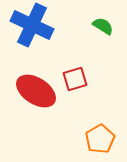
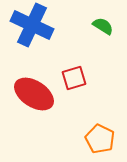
red square: moved 1 px left, 1 px up
red ellipse: moved 2 px left, 3 px down
orange pentagon: rotated 16 degrees counterclockwise
